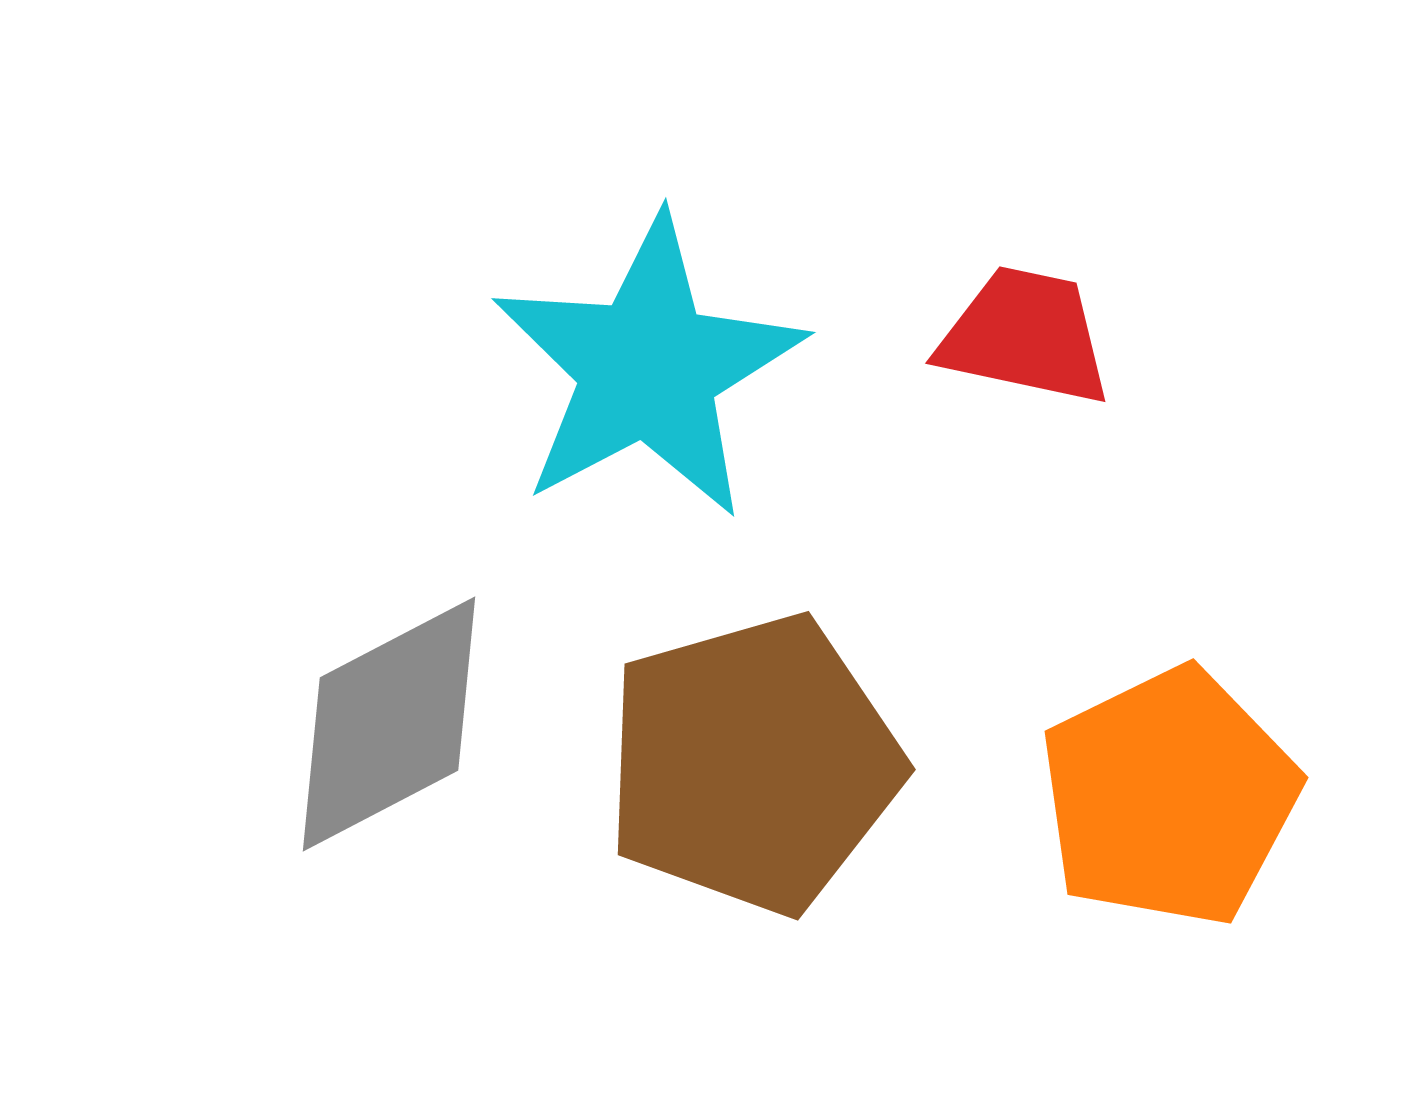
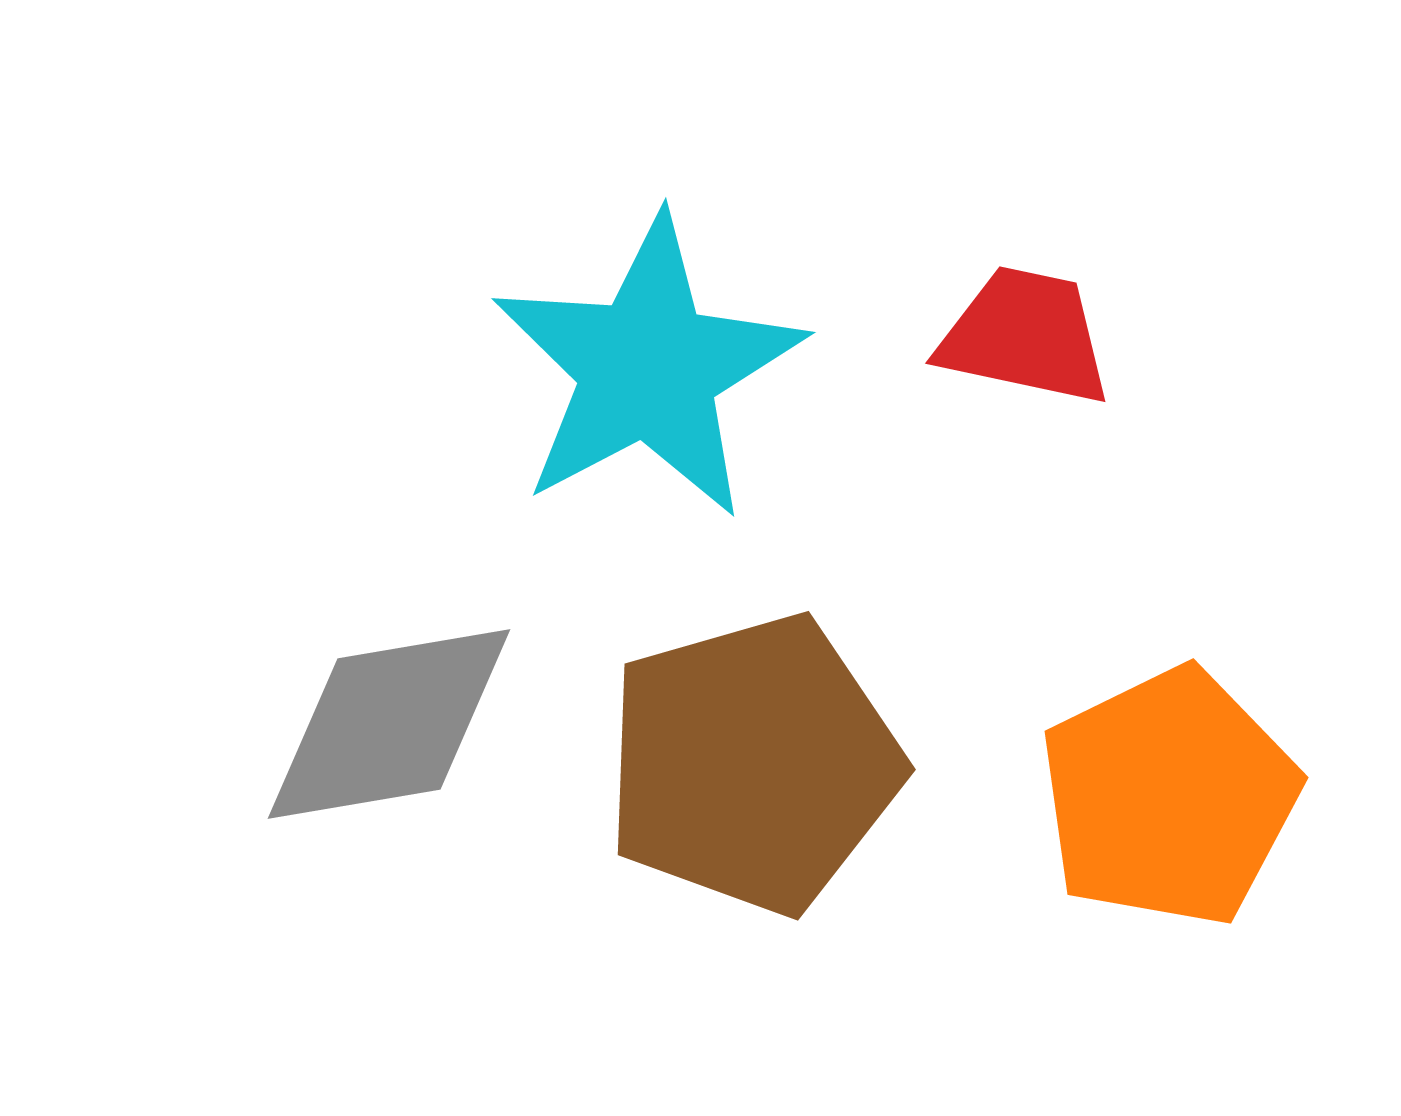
gray diamond: rotated 18 degrees clockwise
